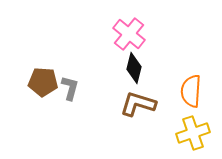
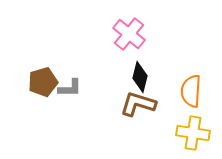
black diamond: moved 6 px right, 9 px down
brown pentagon: rotated 20 degrees counterclockwise
gray L-shape: rotated 75 degrees clockwise
yellow cross: rotated 28 degrees clockwise
